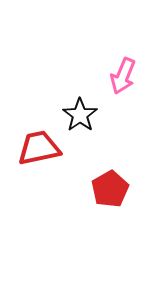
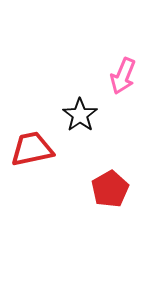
red trapezoid: moved 7 px left, 1 px down
